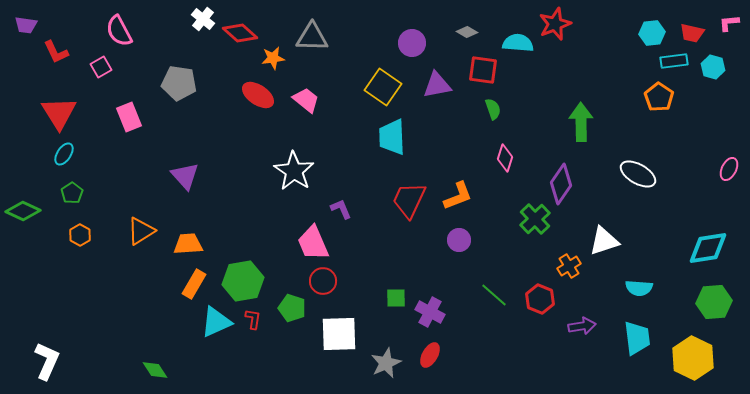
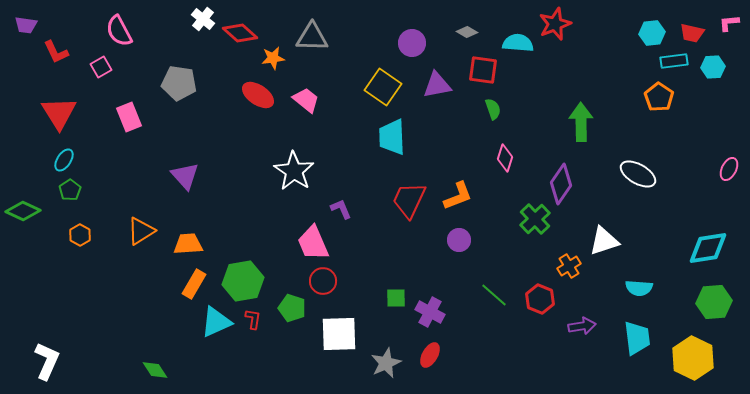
cyan hexagon at (713, 67): rotated 20 degrees counterclockwise
cyan ellipse at (64, 154): moved 6 px down
green pentagon at (72, 193): moved 2 px left, 3 px up
